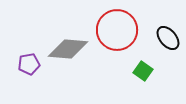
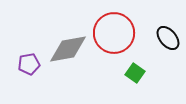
red circle: moved 3 px left, 3 px down
gray diamond: rotated 15 degrees counterclockwise
green square: moved 8 px left, 2 px down
